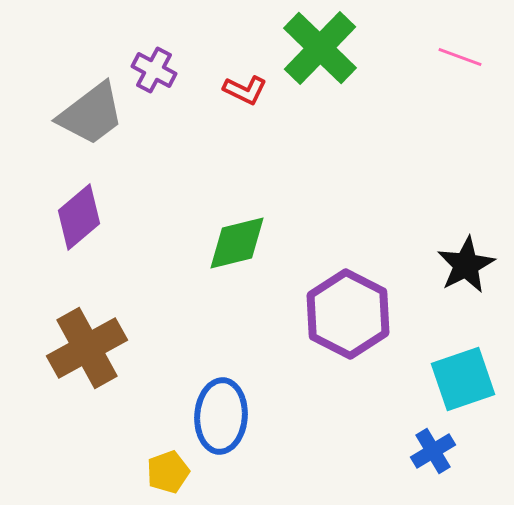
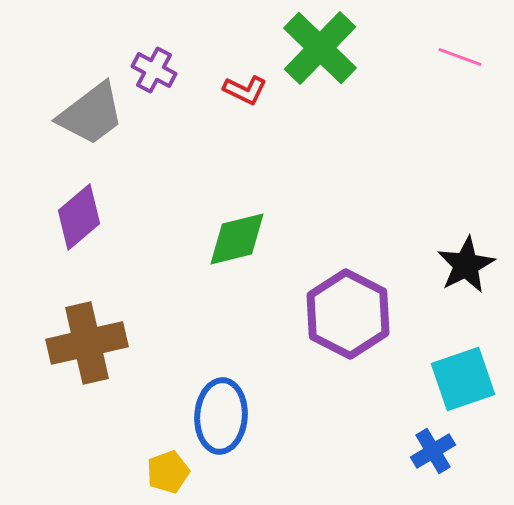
green diamond: moved 4 px up
brown cross: moved 5 px up; rotated 16 degrees clockwise
